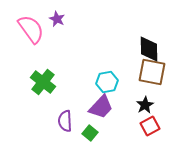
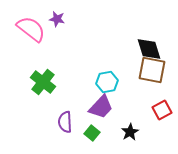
purple star: rotated 14 degrees counterclockwise
pink semicircle: rotated 16 degrees counterclockwise
black diamond: rotated 16 degrees counterclockwise
brown square: moved 2 px up
black star: moved 15 px left, 27 px down
purple semicircle: moved 1 px down
red square: moved 12 px right, 16 px up
green square: moved 2 px right
